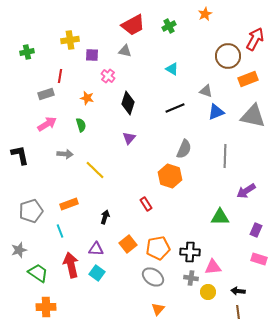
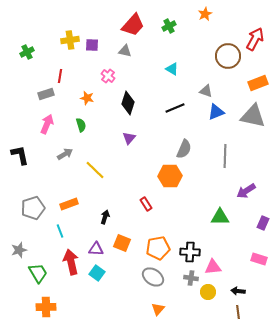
red trapezoid at (133, 25): rotated 20 degrees counterclockwise
green cross at (27, 52): rotated 16 degrees counterclockwise
purple square at (92, 55): moved 10 px up
orange rectangle at (248, 79): moved 10 px right, 4 px down
pink arrow at (47, 124): rotated 36 degrees counterclockwise
gray arrow at (65, 154): rotated 35 degrees counterclockwise
orange hexagon at (170, 176): rotated 20 degrees counterclockwise
gray pentagon at (31, 211): moved 2 px right, 3 px up
purple rectangle at (256, 230): moved 7 px right, 7 px up
orange square at (128, 244): moved 6 px left, 1 px up; rotated 30 degrees counterclockwise
red arrow at (71, 265): moved 3 px up
green trapezoid at (38, 273): rotated 25 degrees clockwise
